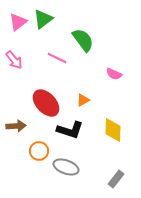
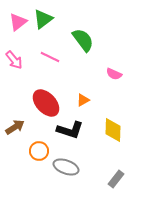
pink line: moved 7 px left, 1 px up
brown arrow: moved 1 px left, 1 px down; rotated 30 degrees counterclockwise
